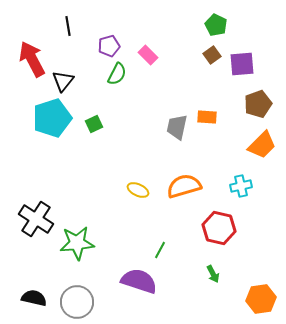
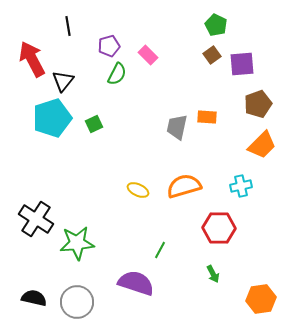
red hexagon: rotated 12 degrees counterclockwise
purple semicircle: moved 3 px left, 2 px down
